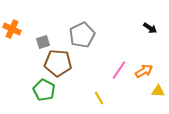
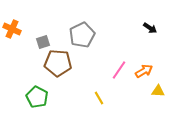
green pentagon: moved 7 px left, 7 px down
